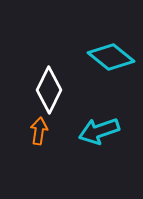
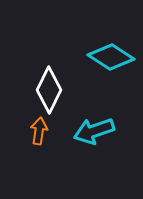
cyan diamond: rotated 6 degrees counterclockwise
cyan arrow: moved 5 px left
